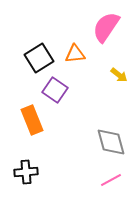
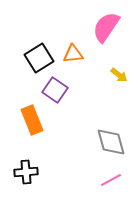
orange triangle: moved 2 px left
